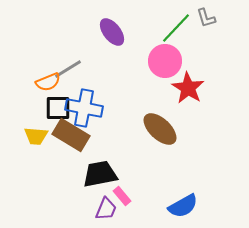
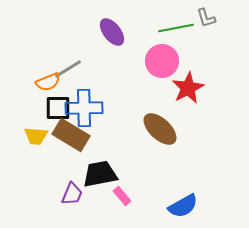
green line: rotated 36 degrees clockwise
pink circle: moved 3 px left
red star: rotated 12 degrees clockwise
blue cross: rotated 12 degrees counterclockwise
purple trapezoid: moved 34 px left, 15 px up
